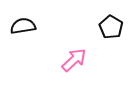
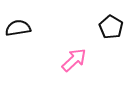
black semicircle: moved 5 px left, 2 px down
